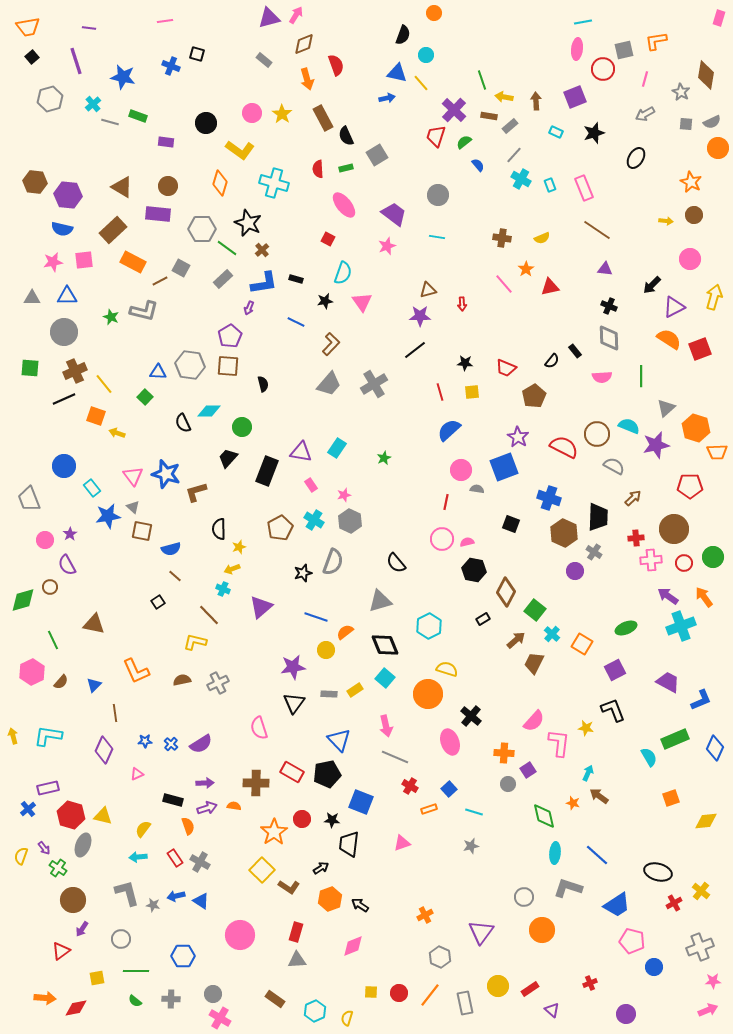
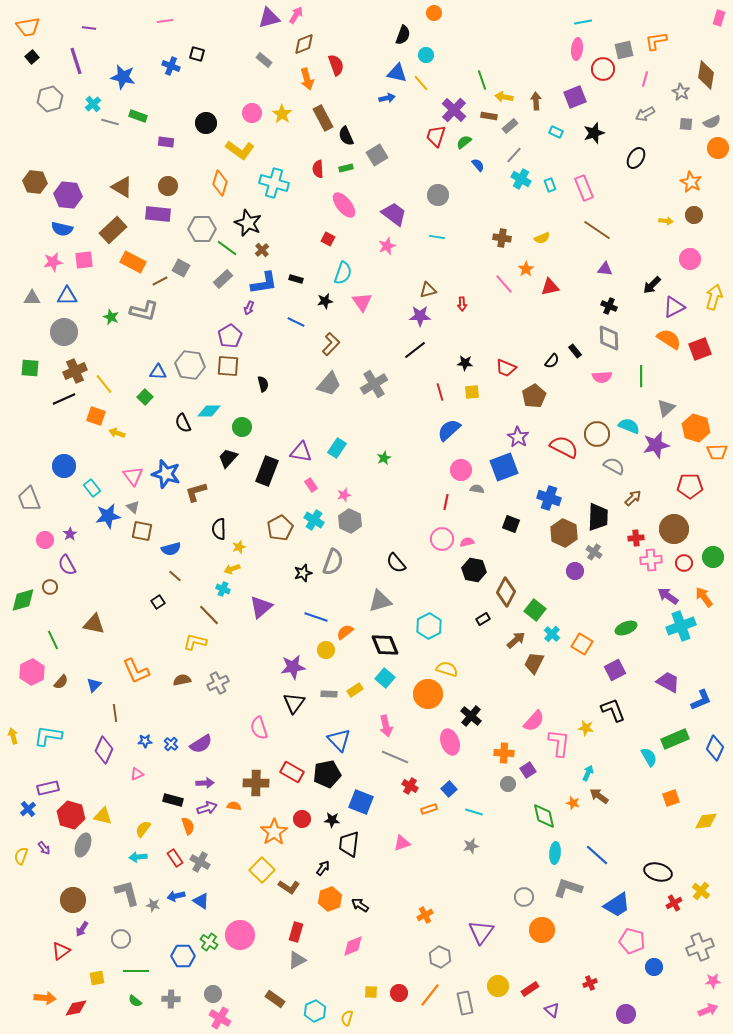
green cross at (58, 868): moved 151 px right, 74 px down
black arrow at (321, 868): moved 2 px right; rotated 21 degrees counterclockwise
gray triangle at (297, 960): rotated 24 degrees counterclockwise
